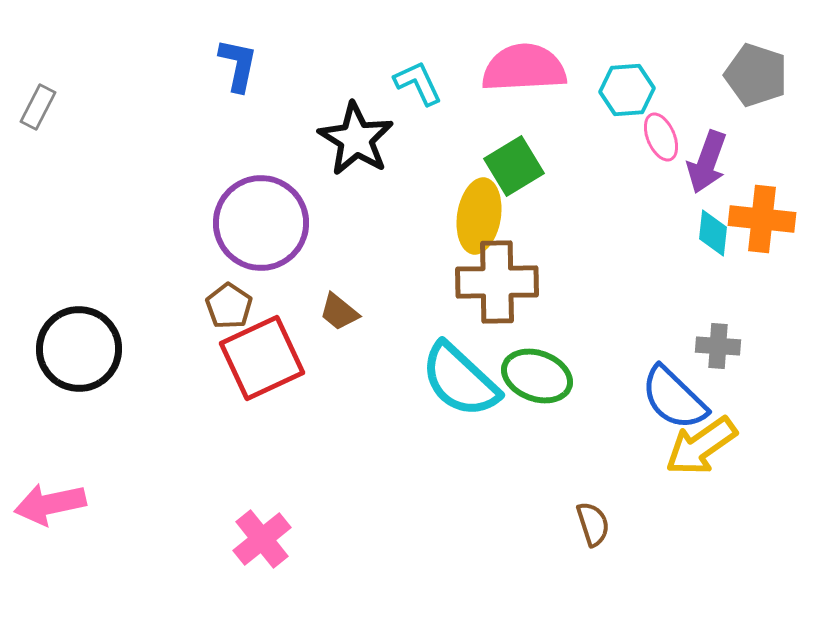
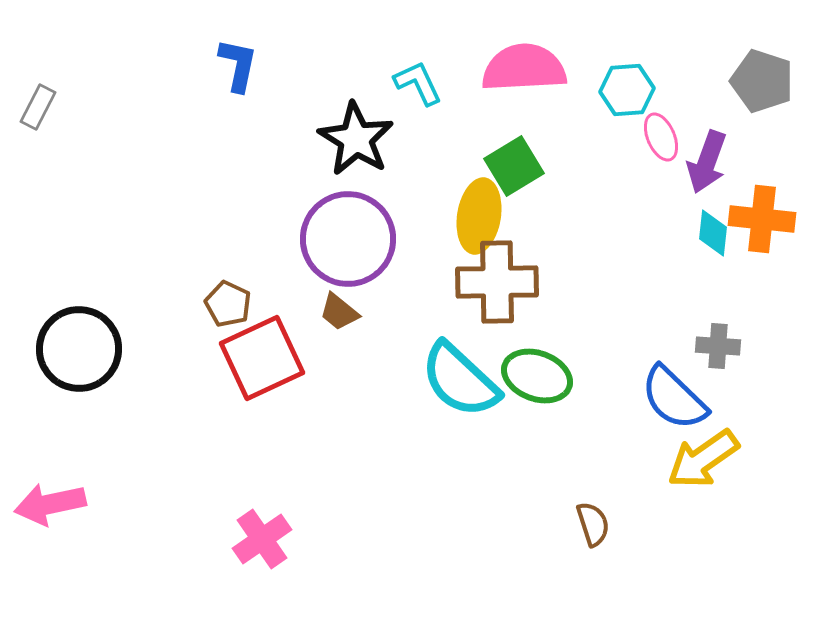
gray pentagon: moved 6 px right, 6 px down
purple circle: moved 87 px right, 16 px down
brown pentagon: moved 1 px left, 2 px up; rotated 9 degrees counterclockwise
yellow arrow: moved 2 px right, 13 px down
pink cross: rotated 4 degrees clockwise
